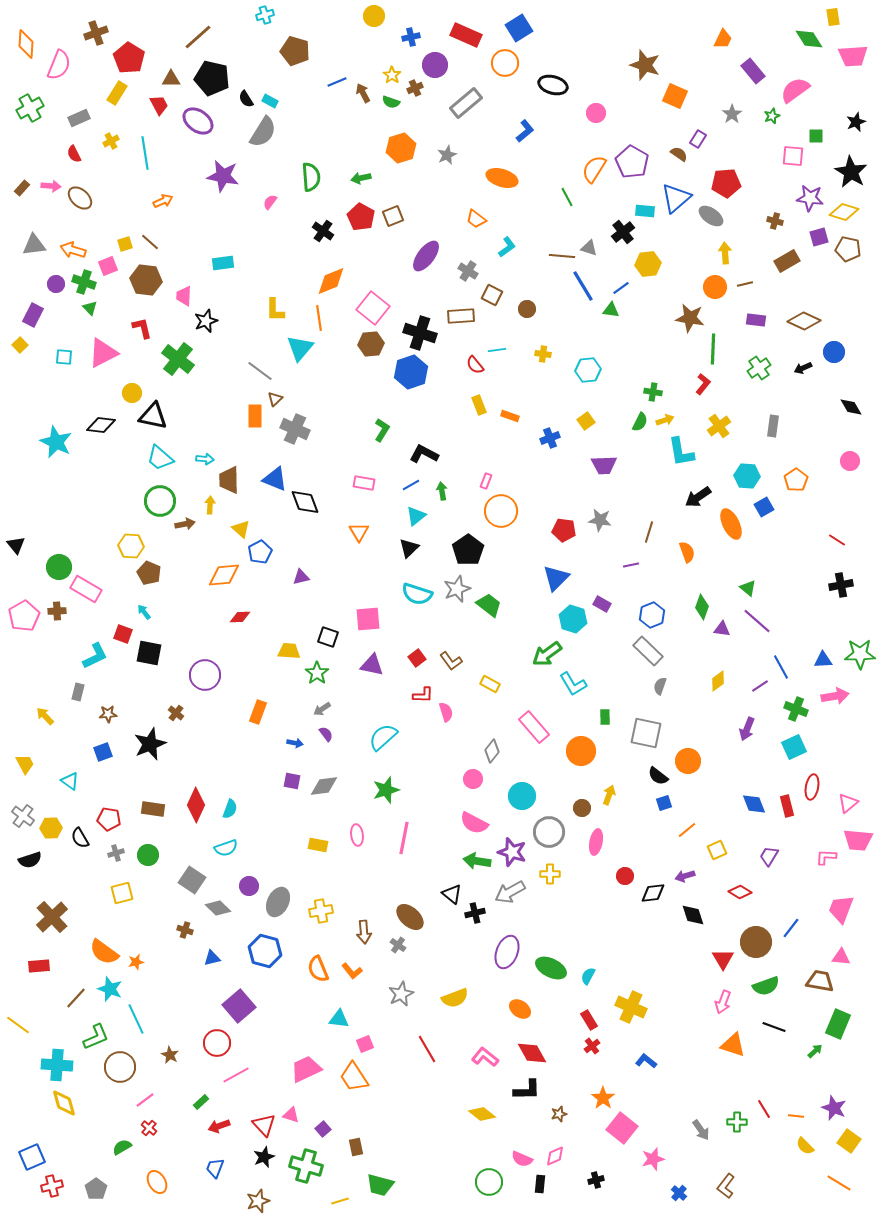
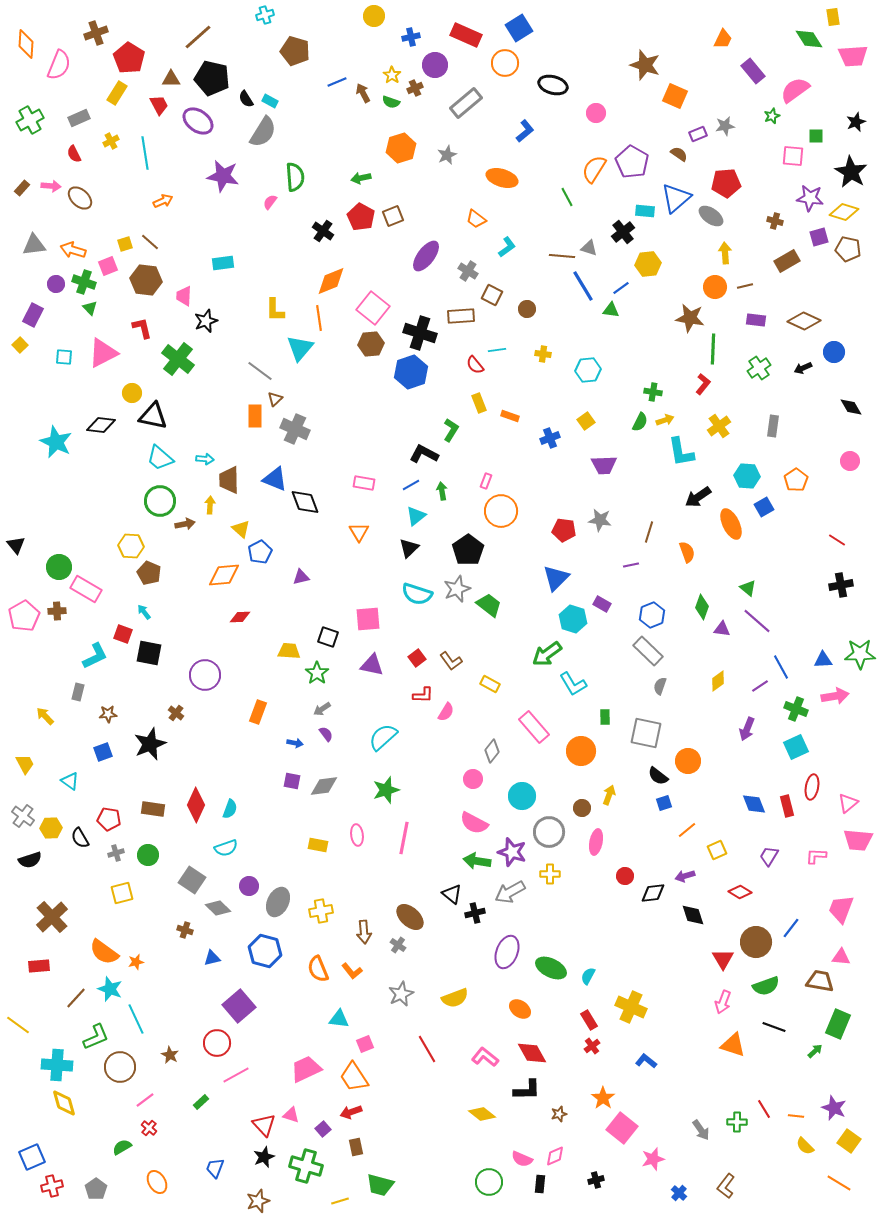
green cross at (30, 108): moved 12 px down
gray star at (732, 114): moved 7 px left, 12 px down; rotated 24 degrees clockwise
purple rectangle at (698, 139): moved 5 px up; rotated 36 degrees clockwise
green semicircle at (311, 177): moved 16 px left
brown line at (745, 284): moved 2 px down
yellow rectangle at (479, 405): moved 2 px up
green L-shape at (382, 430): moved 69 px right
pink semicircle at (446, 712): rotated 48 degrees clockwise
cyan square at (794, 747): moved 2 px right
pink L-shape at (826, 857): moved 10 px left, 1 px up
red arrow at (219, 1126): moved 132 px right, 14 px up
